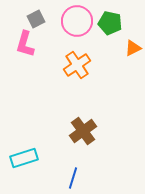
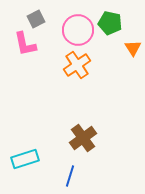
pink circle: moved 1 px right, 9 px down
pink L-shape: rotated 28 degrees counterclockwise
orange triangle: rotated 36 degrees counterclockwise
brown cross: moved 7 px down
cyan rectangle: moved 1 px right, 1 px down
blue line: moved 3 px left, 2 px up
